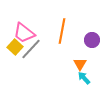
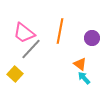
orange line: moved 2 px left
purple circle: moved 2 px up
yellow square: moved 27 px down
orange triangle: rotated 24 degrees counterclockwise
